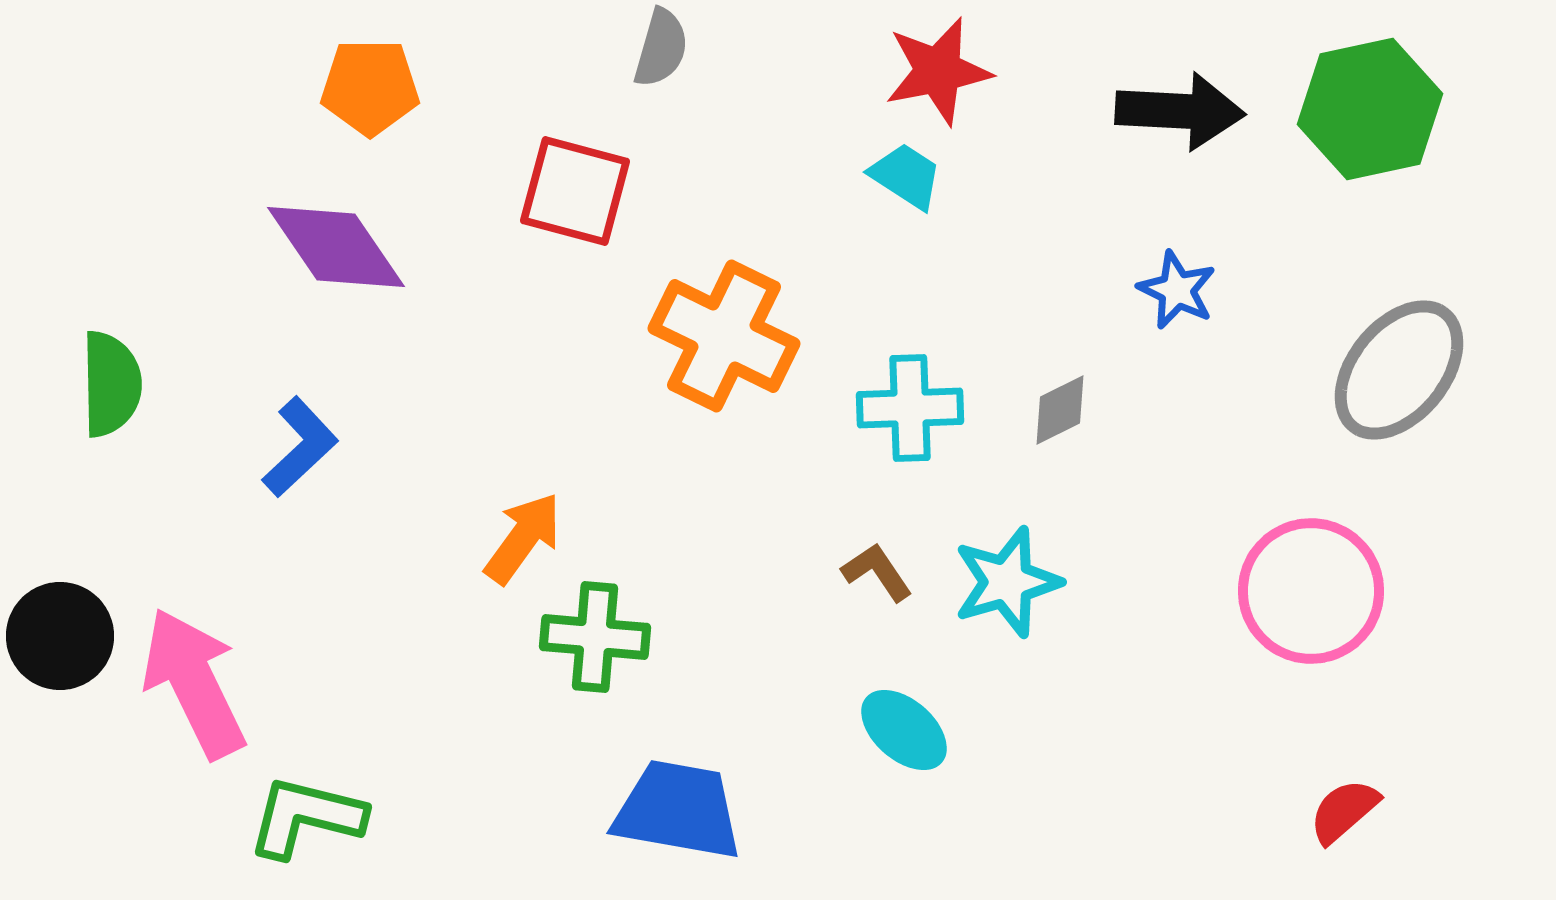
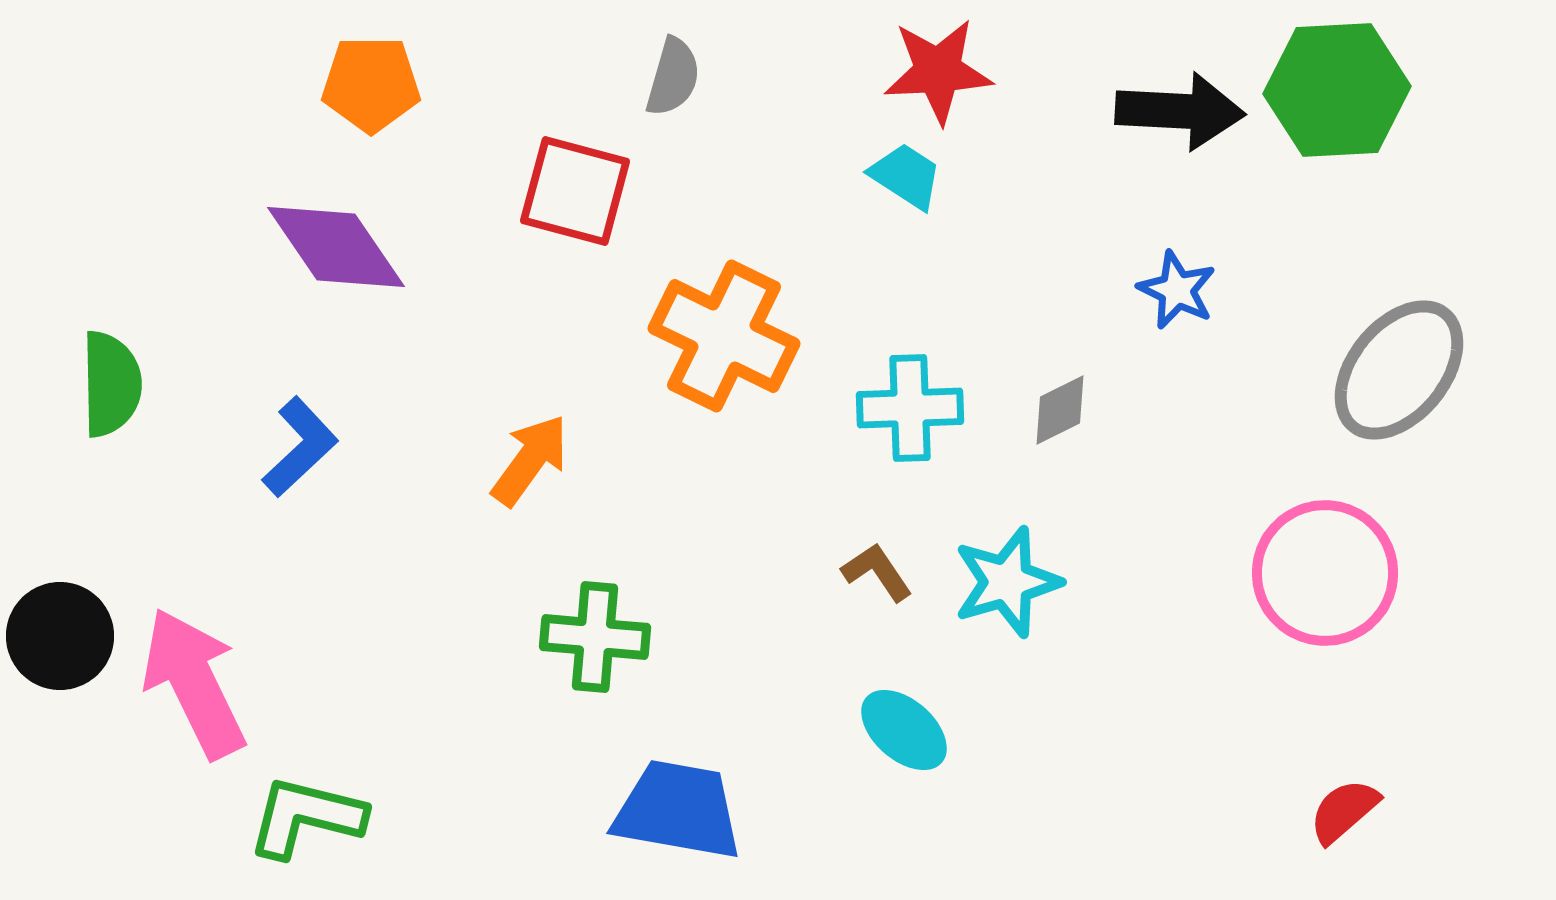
gray semicircle: moved 12 px right, 29 px down
red star: rotated 8 degrees clockwise
orange pentagon: moved 1 px right, 3 px up
green hexagon: moved 33 px left, 19 px up; rotated 9 degrees clockwise
orange arrow: moved 7 px right, 78 px up
pink circle: moved 14 px right, 18 px up
